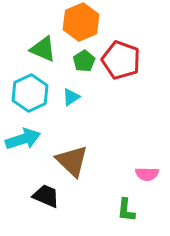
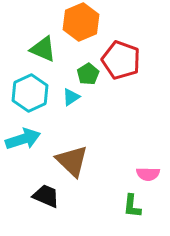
green pentagon: moved 4 px right, 13 px down
pink semicircle: moved 1 px right
green L-shape: moved 6 px right, 4 px up
